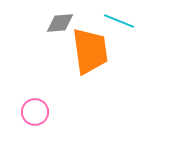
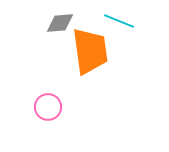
pink circle: moved 13 px right, 5 px up
